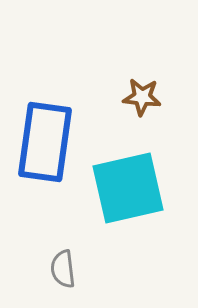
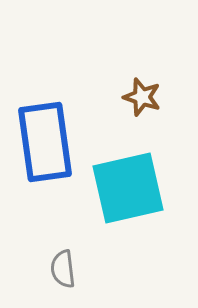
brown star: rotated 12 degrees clockwise
blue rectangle: rotated 16 degrees counterclockwise
